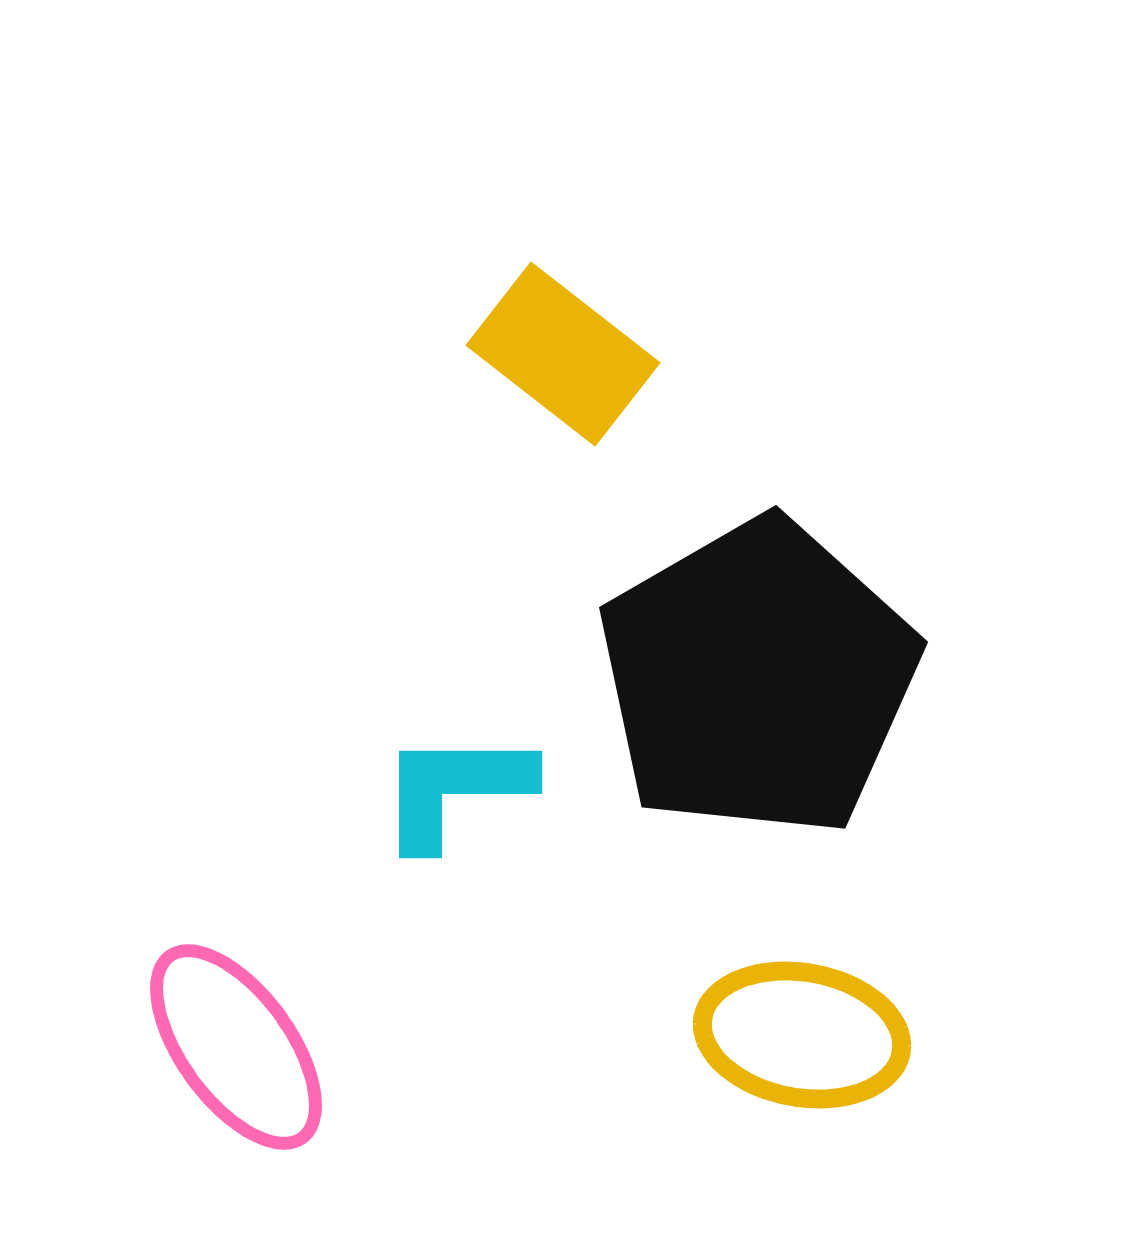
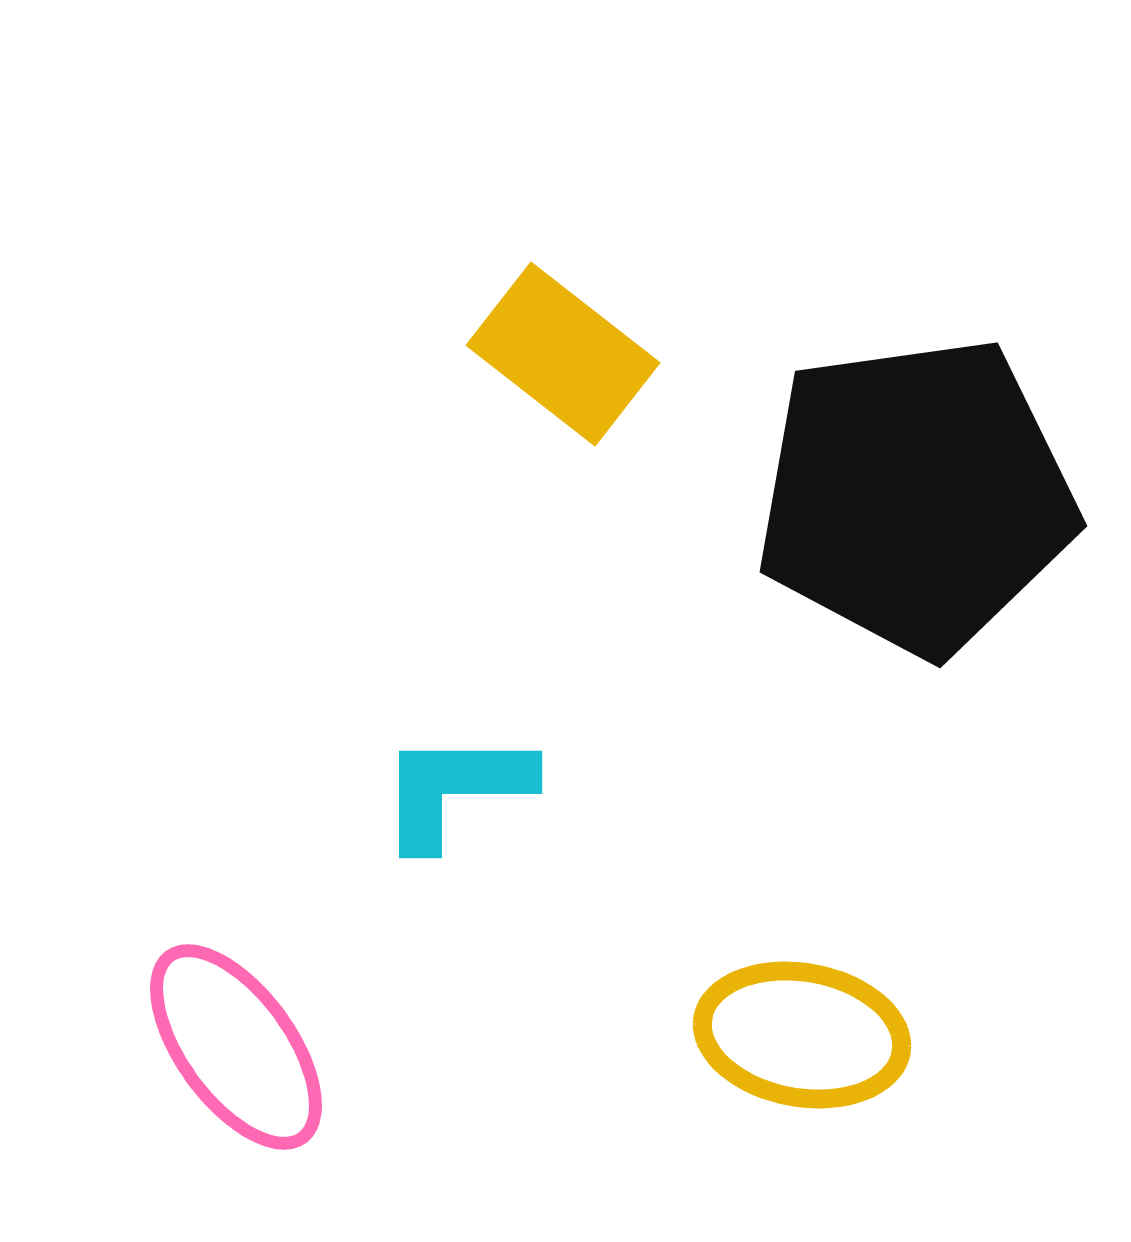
black pentagon: moved 158 px right, 182 px up; rotated 22 degrees clockwise
